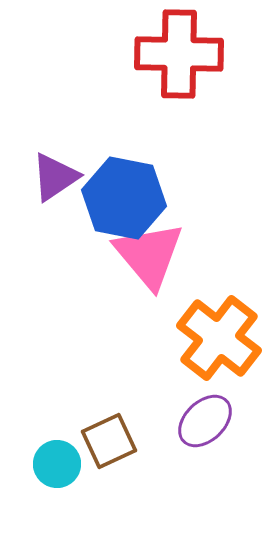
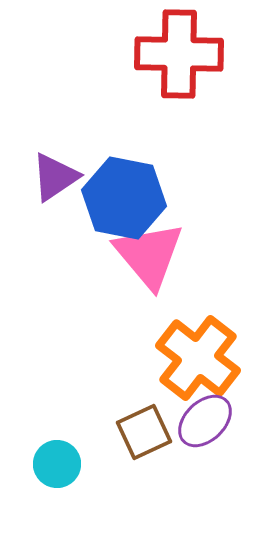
orange cross: moved 21 px left, 20 px down
brown square: moved 35 px right, 9 px up
